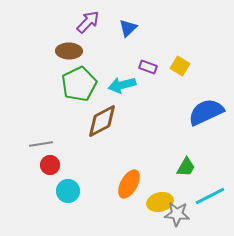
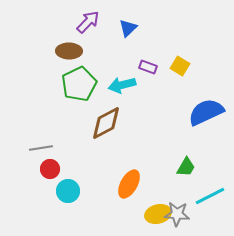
brown diamond: moved 4 px right, 2 px down
gray line: moved 4 px down
red circle: moved 4 px down
yellow ellipse: moved 2 px left, 12 px down
